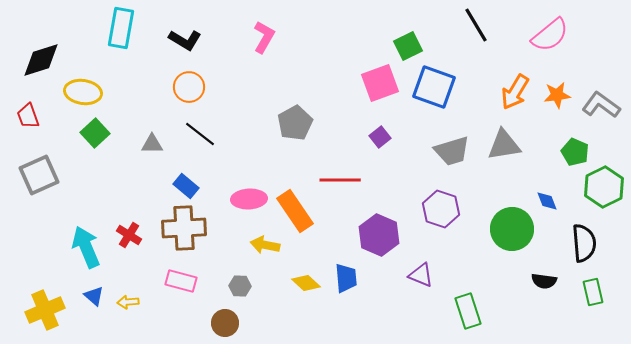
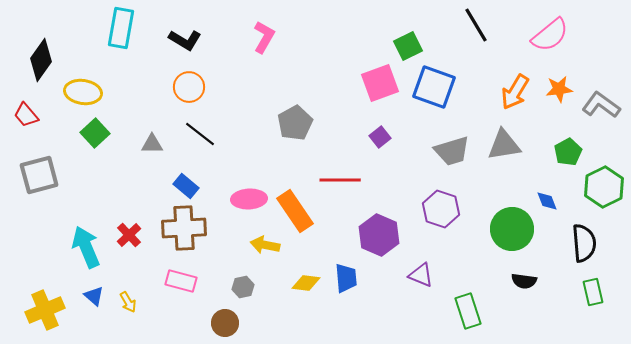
black diamond at (41, 60): rotated 36 degrees counterclockwise
orange star at (557, 95): moved 2 px right, 6 px up
red trapezoid at (28, 116): moved 2 px left, 1 px up; rotated 20 degrees counterclockwise
green pentagon at (575, 152): moved 7 px left; rotated 20 degrees clockwise
gray square at (39, 175): rotated 9 degrees clockwise
red cross at (129, 235): rotated 15 degrees clockwise
black semicircle at (544, 281): moved 20 px left
yellow diamond at (306, 283): rotated 36 degrees counterclockwise
gray hexagon at (240, 286): moved 3 px right, 1 px down; rotated 15 degrees counterclockwise
yellow arrow at (128, 302): rotated 115 degrees counterclockwise
